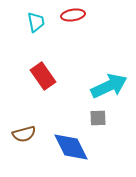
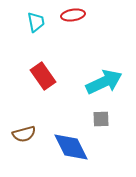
cyan arrow: moved 5 px left, 4 px up
gray square: moved 3 px right, 1 px down
